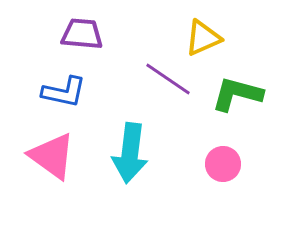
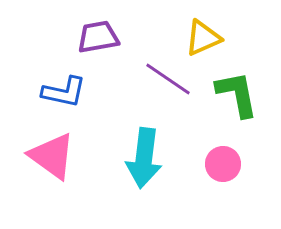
purple trapezoid: moved 16 px right, 3 px down; rotated 15 degrees counterclockwise
green L-shape: rotated 64 degrees clockwise
cyan arrow: moved 14 px right, 5 px down
